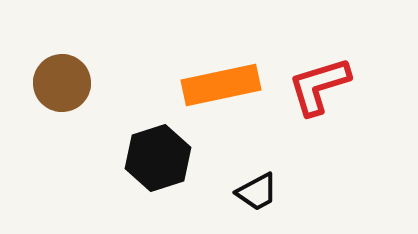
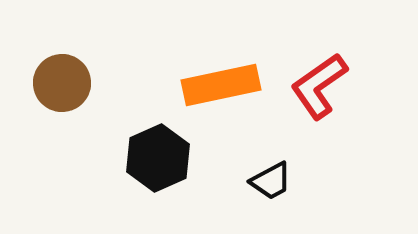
red L-shape: rotated 18 degrees counterclockwise
black hexagon: rotated 6 degrees counterclockwise
black trapezoid: moved 14 px right, 11 px up
